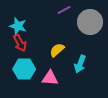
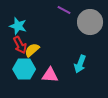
purple line: rotated 56 degrees clockwise
red arrow: moved 2 px down
yellow semicircle: moved 25 px left
pink triangle: moved 3 px up
